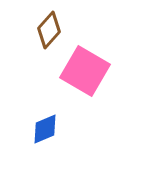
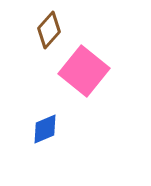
pink square: moved 1 px left; rotated 9 degrees clockwise
